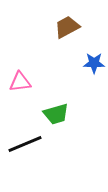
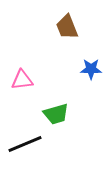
brown trapezoid: rotated 84 degrees counterclockwise
blue star: moved 3 px left, 6 px down
pink triangle: moved 2 px right, 2 px up
